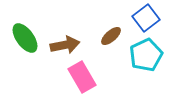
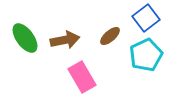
brown ellipse: moved 1 px left
brown arrow: moved 5 px up
